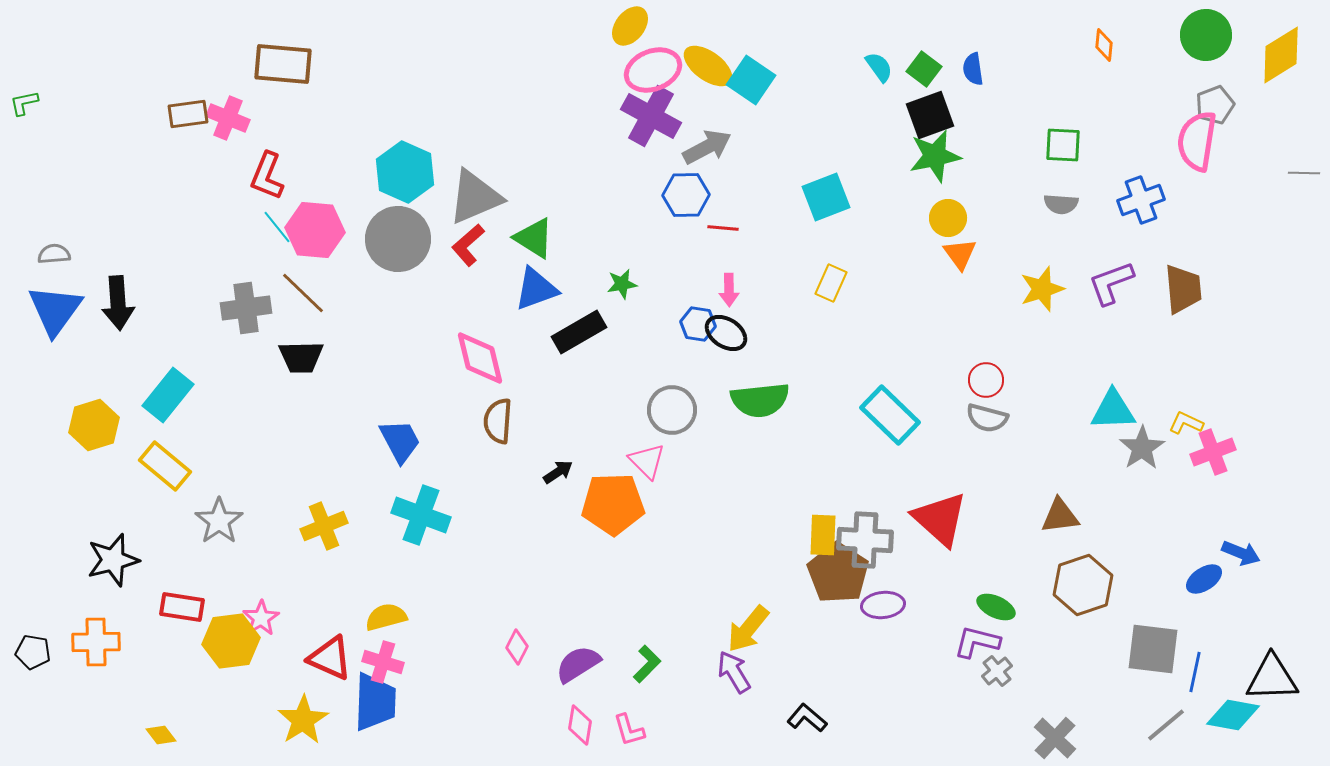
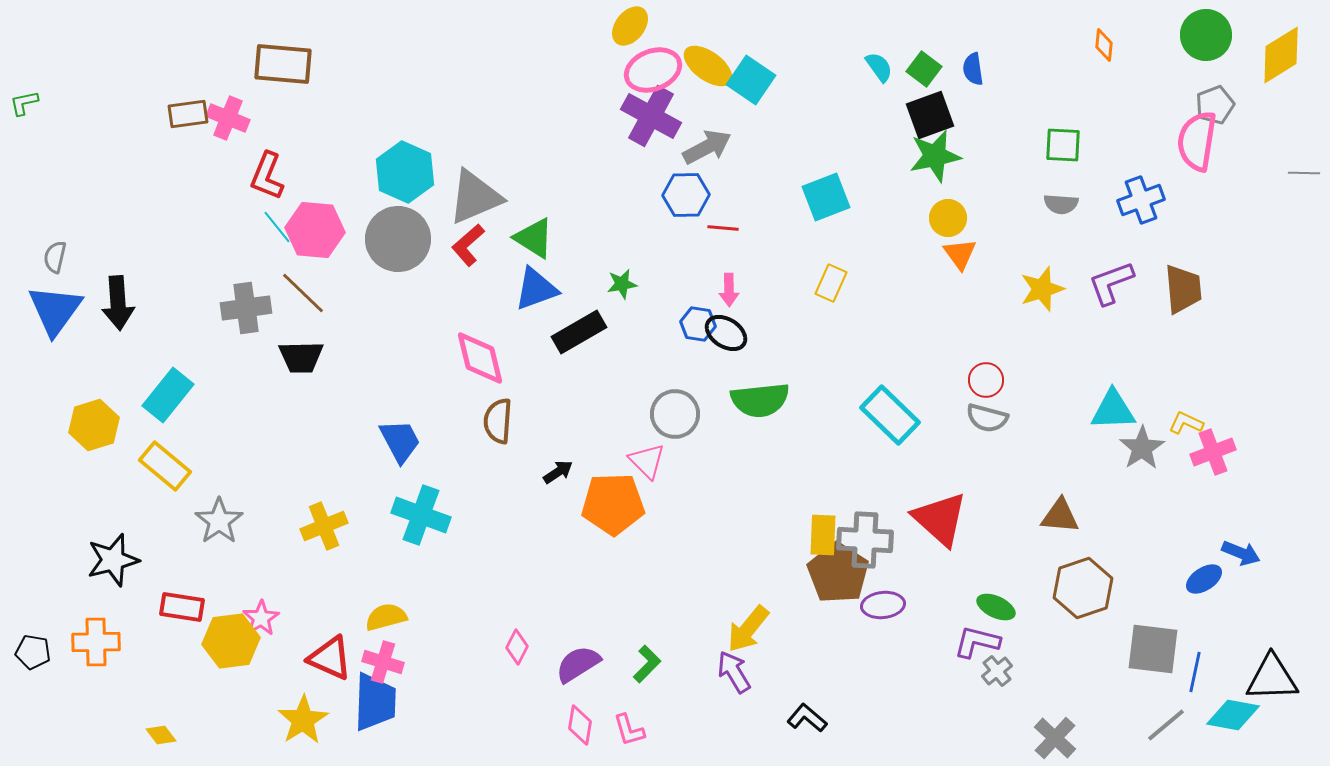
gray semicircle at (54, 254): moved 1 px right, 3 px down; rotated 72 degrees counterclockwise
gray circle at (672, 410): moved 3 px right, 4 px down
brown triangle at (1060, 516): rotated 12 degrees clockwise
brown hexagon at (1083, 585): moved 3 px down
